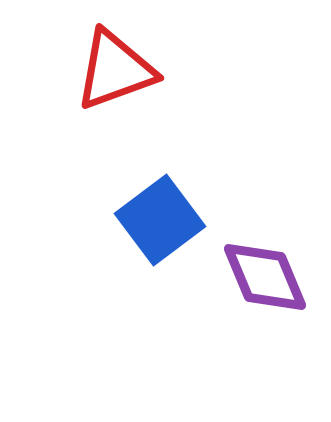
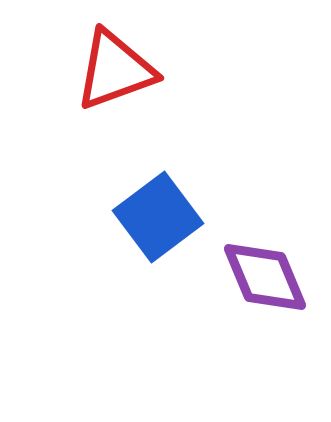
blue square: moved 2 px left, 3 px up
